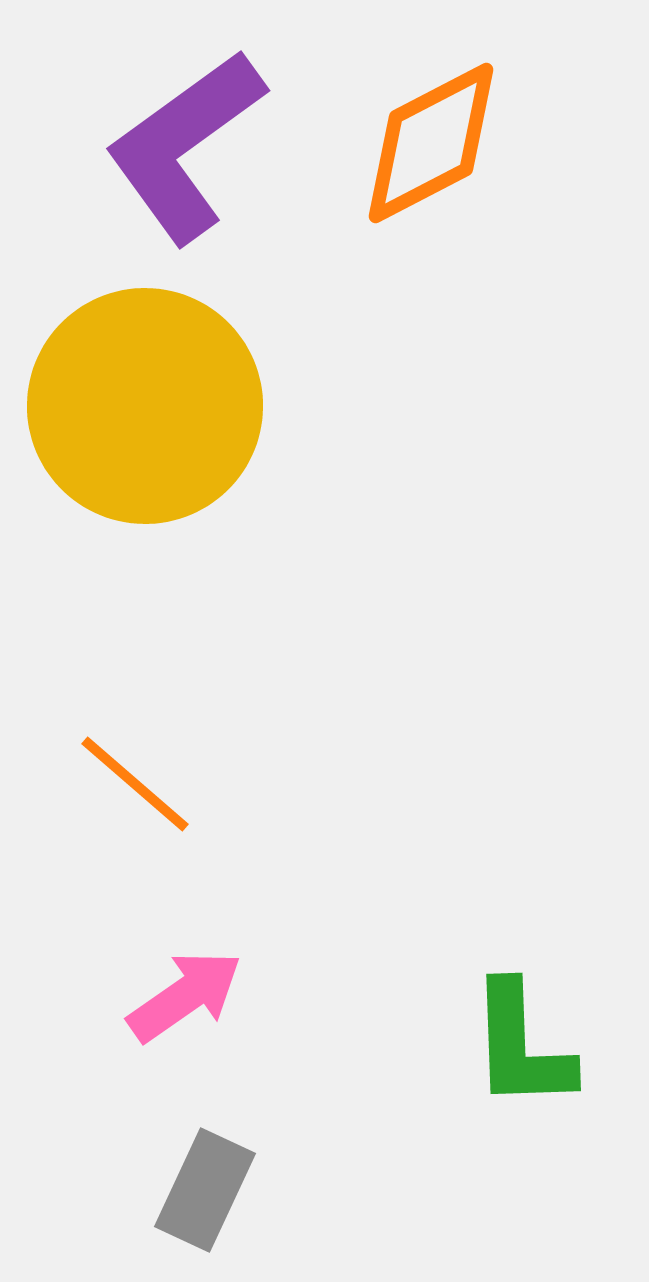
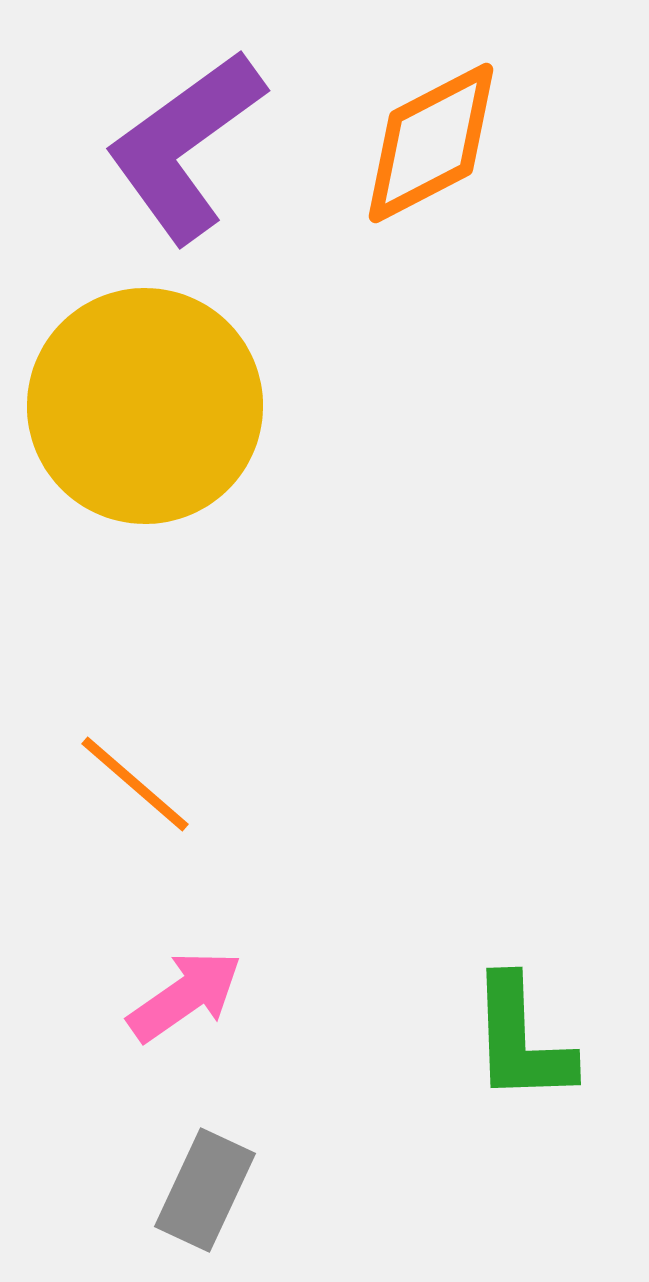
green L-shape: moved 6 px up
